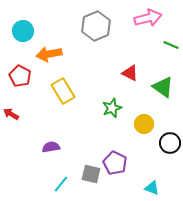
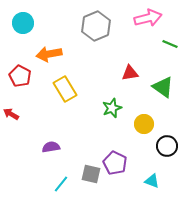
cyan circle: moved 8 px up
green line: moved 1 px left, 1 px up
red triangle: rotated 36 degrees counterclockwise
yellow rectangle: moved 2 px right, 2 px up
black circle: moved 3 px left, 3 px down
cyan triangle: moved 7 px up
